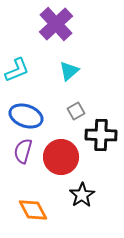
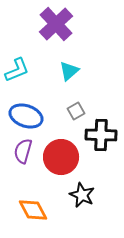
black star: rotated 15 degrees counterclockwise
